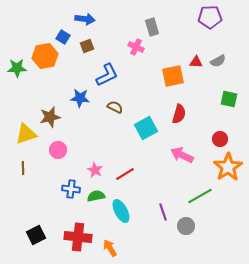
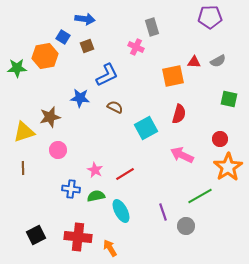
red triangle: moved 2 px left
yellow triangle: moved 2 px left, 2 px up
